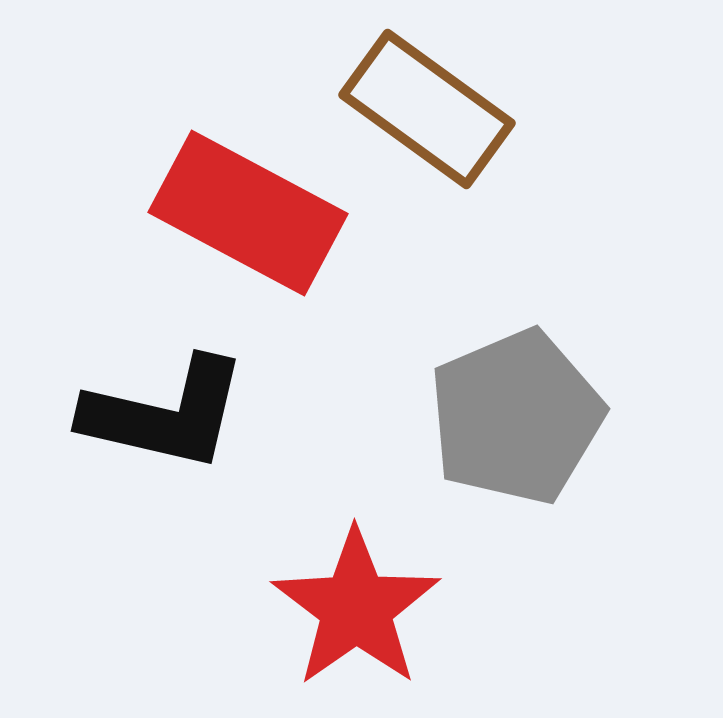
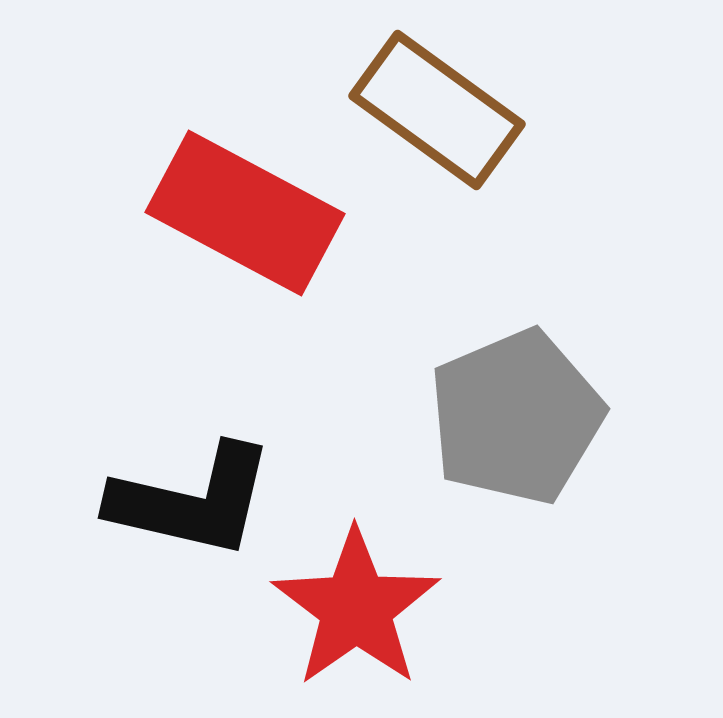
brown rectangle: moved 10 px right, 1 px down
red rectangle: moved 3 px left
black L-shape: moved 27 px right, 87 px down
